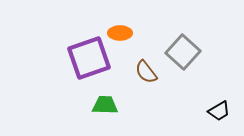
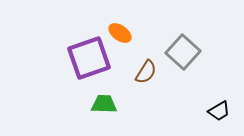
orange ellipse: rotated 35 degrees clockwise
brown semicircle: rotated 110 degrees counterclockwise
green trapezoid: moved 1 px left, 1 px up
